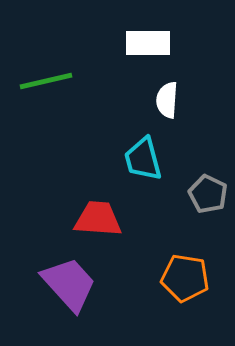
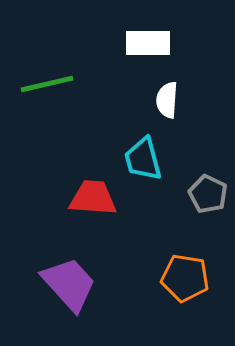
green line: moved 1 px right, 3 px down
red trapezoid: moved 5 px left, 21 px up
